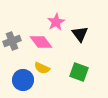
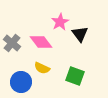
pink star: moved 4 px right
gray cross: moved 2 px down; rotated 30 degrees counterclockwise
green square: moved 4 px left, 4 px down
blue circle: moved 2 px left, 2 px down
